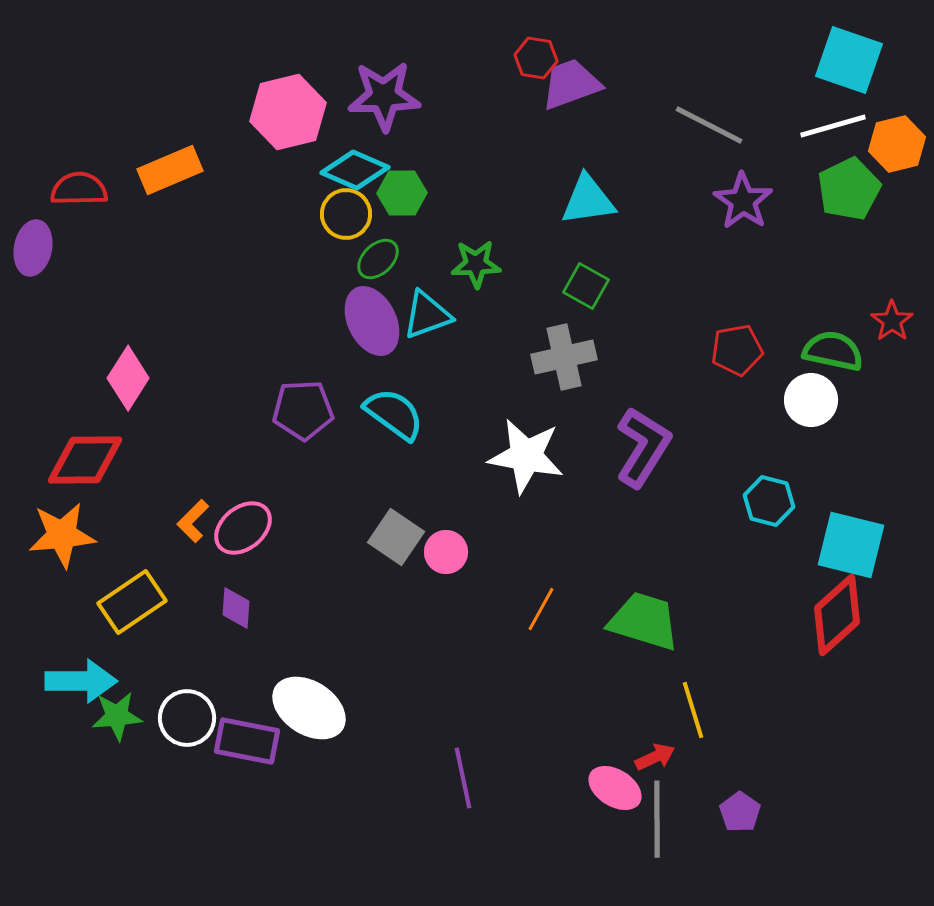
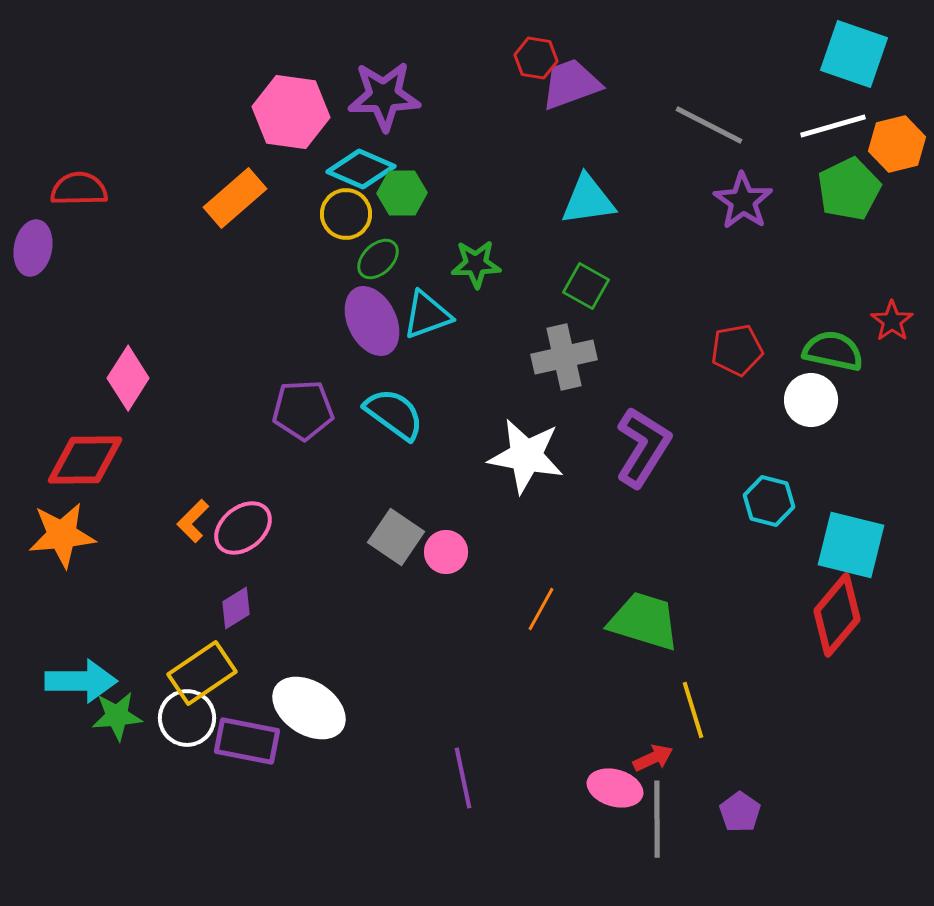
cyan square at (849, 60): moved 5 px right, 6 px up
pink hexagon at (288, 112): moved 3 px right; rotated 22 degrees clockwise
orange rectangle at (170, 170): moved 65 px right, 28 px down; rotated 18 degrees counterclockwise
cyan diamond at (355, 170): moved 6 px right, 1 px up
yellow rectangle at (132, 602): moved 70 px right, 71 px down
purple diamond at (236, 608): rotated 54 degrees clockwise
red diamond at (837, 615): rotated 8 degrees counterclockwise
red arrow at (655, 757): moved 2 px left, 1 px down
pink ellipse at (615, 788): rotated 16 degrees counterclockwise
